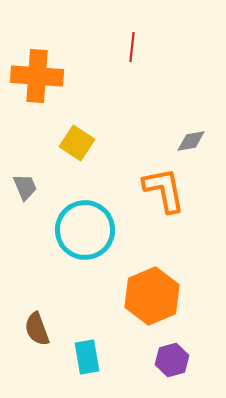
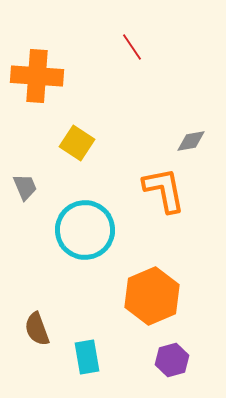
red line: rotated 40 degrees counterclockwise
